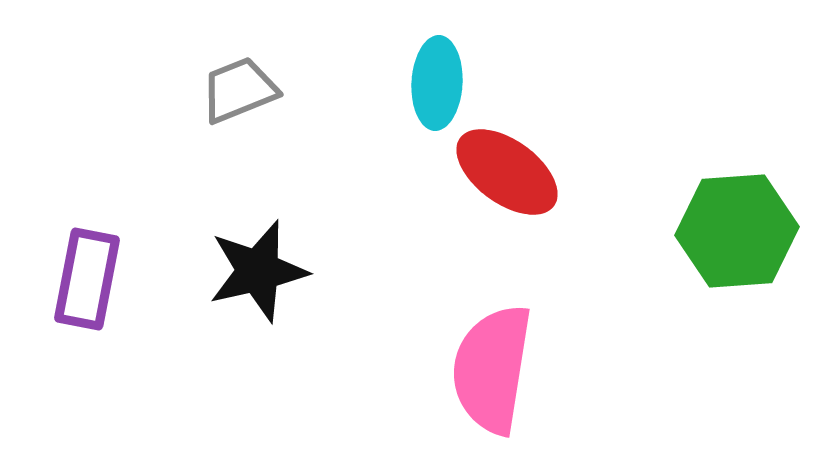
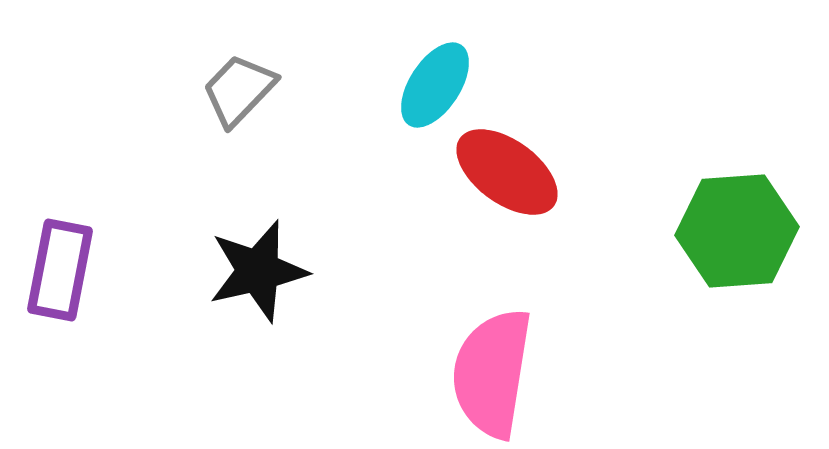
cyan ellipse: moved 2 px left, 2 px down; rotated 30 degrees clockwise
gray trapezoid: rotated 24 degrees counterclockwise
purple rectangle: moved 27 px left, 9 px up
pink semicircle: moved 4 px down
